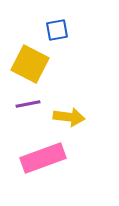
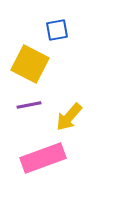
purple line: moved 1 px right, 1 px down
yellow arrow: rotated 124 degrees clockwise
